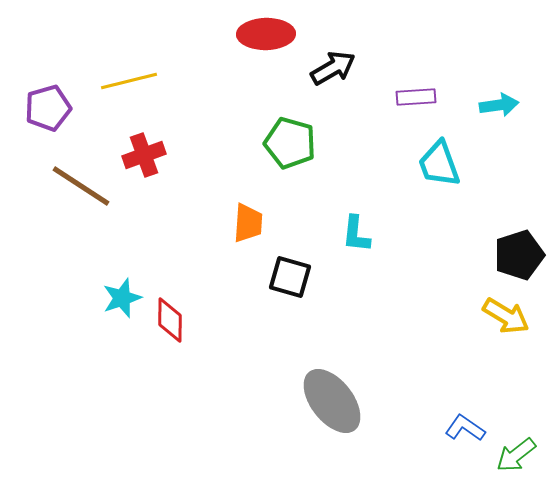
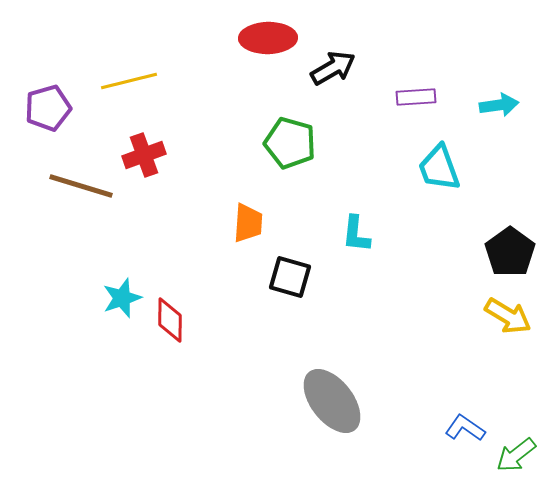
red ellipse: moved 2 px right, 4 px down
cyan trapezoid: moved 4 px down
brown line: rotated 16 degrees counterclockwise
black pentagon: moved 9 px left, 3 px up; rotated 18 degrees counterclockwise
yellow arrow: moved 2 px right
